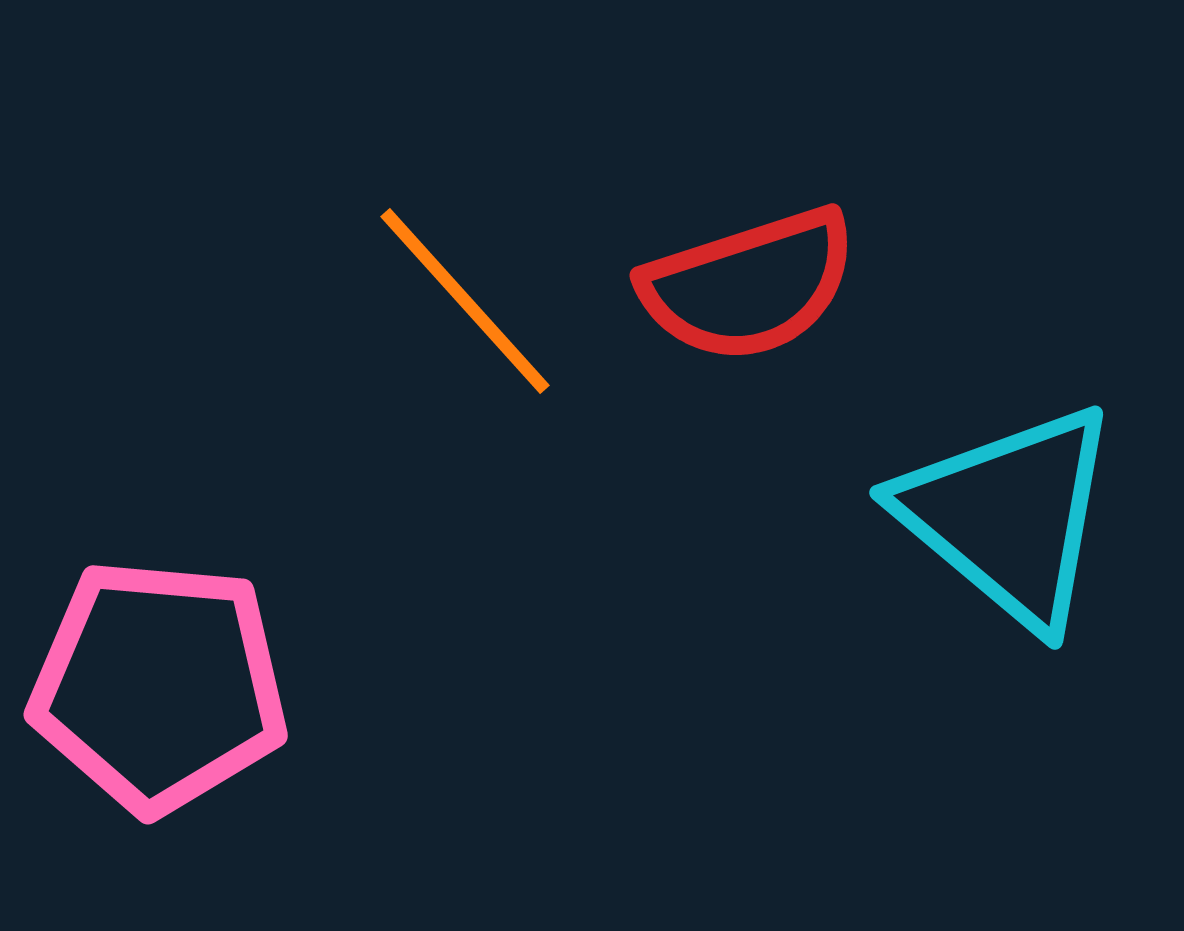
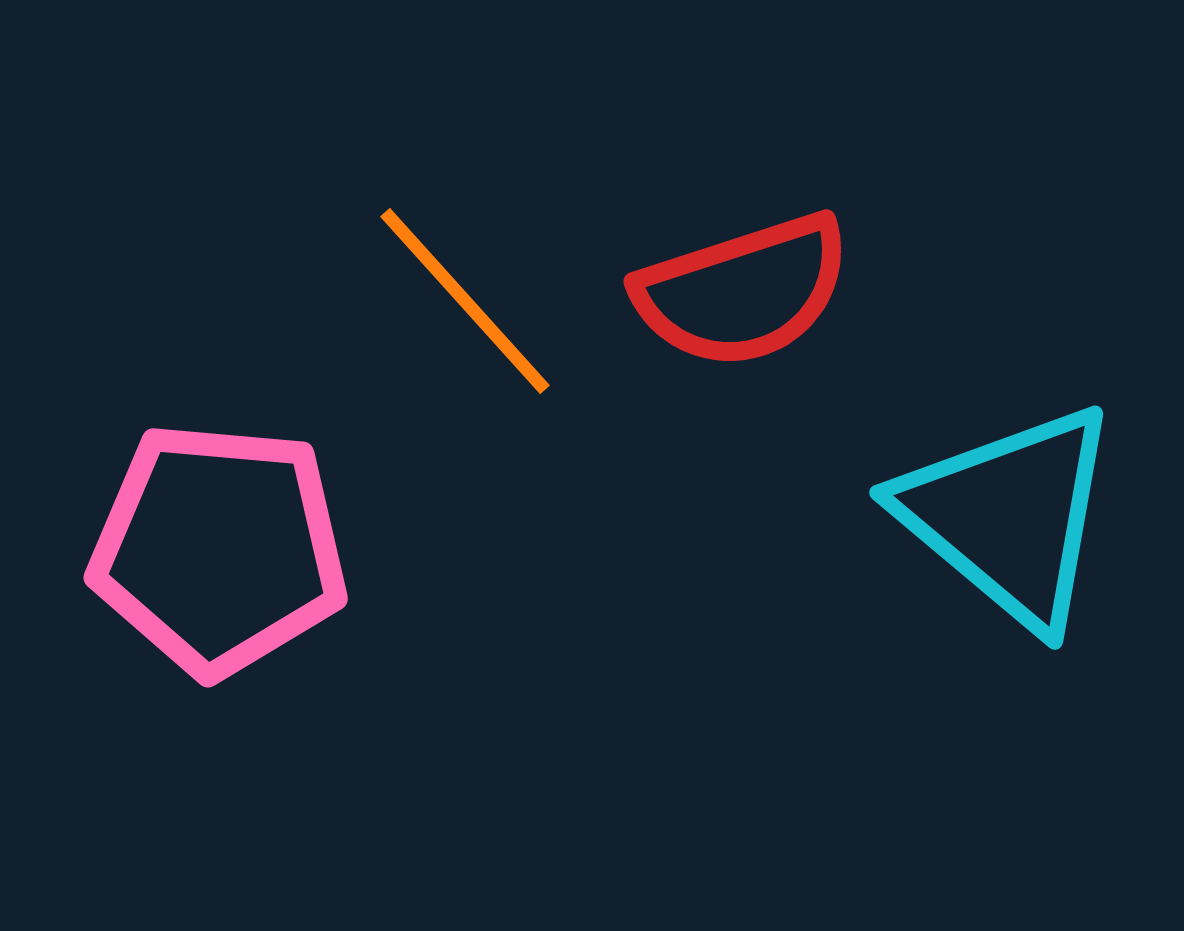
red semicircle: moved 6 px left, 6 px down
pink pentagon: moved 60 px right, 137 px up
